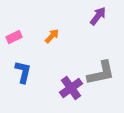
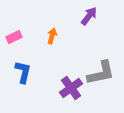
purple arrow: moved 9 px left
orange arrow: rotated 28 degrees counterclockwise
